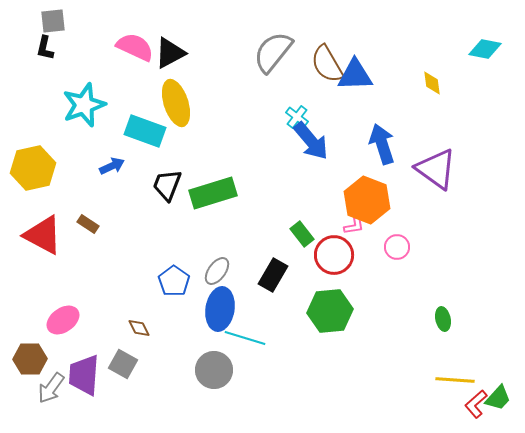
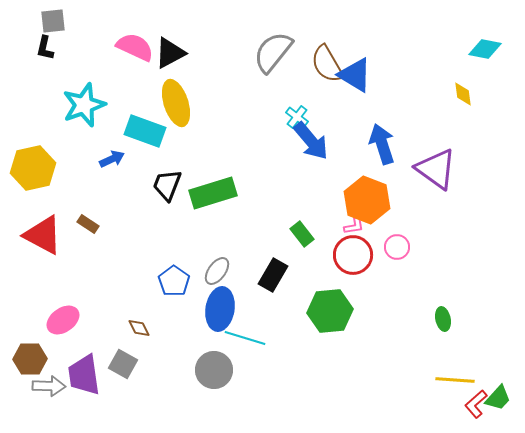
blue triangle at (355, 75): rotated 33 degrees clockwise
yellow diamond at (432, 83): moved 31 px right, 11 px down
blue arrow at (112, 166): moved 7 px up
red circle at (334, 255): moved 19 px right
purple trapezoid at (84, 375): rotated 12 degrees counterclockwise
gray arrow at (51, 388): moved 2 px left, 2 px up; rotated 124 degrees counterclockwise
